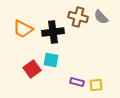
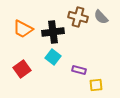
cyan square: moved 2 px right, 3 px up; rotated 28 degrees clockwise
red square: moved 10 px left
purple rectangle: moved 2 px right, 12 px up
